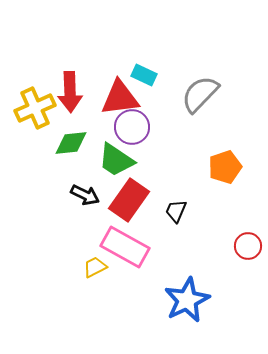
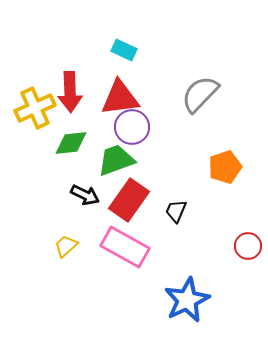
cyan rectangle: moved 20 px left, 25 px up
green trapezoid: rotated 126 degrees clockwise
yellow trapezoid: moved 29 px left, 21 px up; rotated 15 degrees counterclockwise
